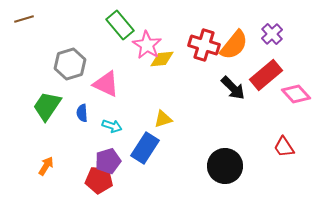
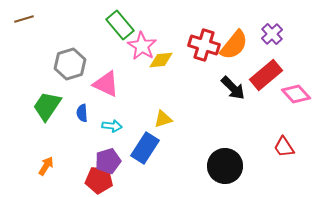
pink star: moved 5 px left, 1 px down
yellow diamond: moved 1 px left, 1 px down
cyan arrow: rotated 12 degrees counterclockwise
